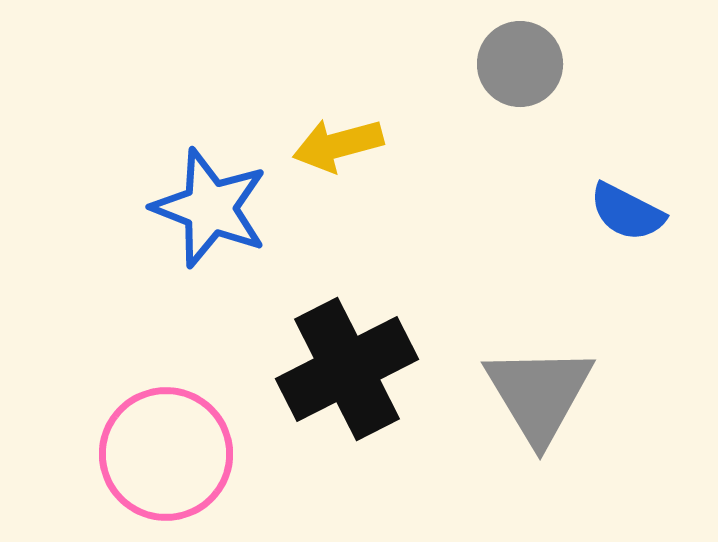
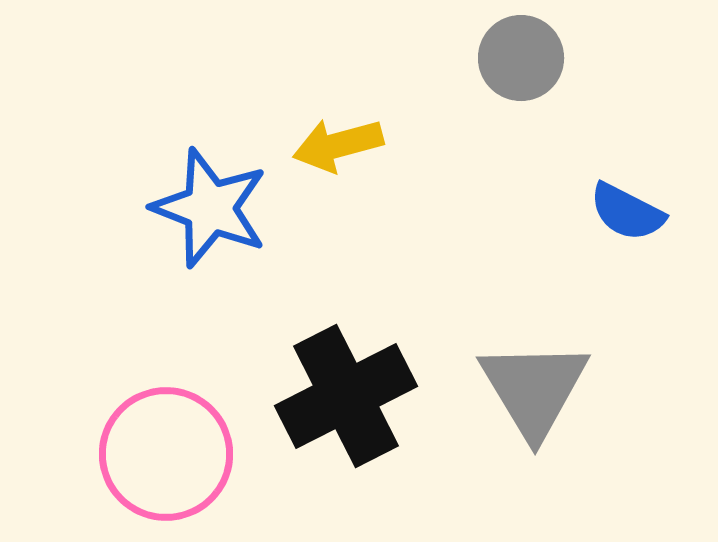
gray circle: moved 1 px right, 6 px up
black cross: moved 1 px left, 27 px down
gray triangle: moved 5 px left, 5 px up
